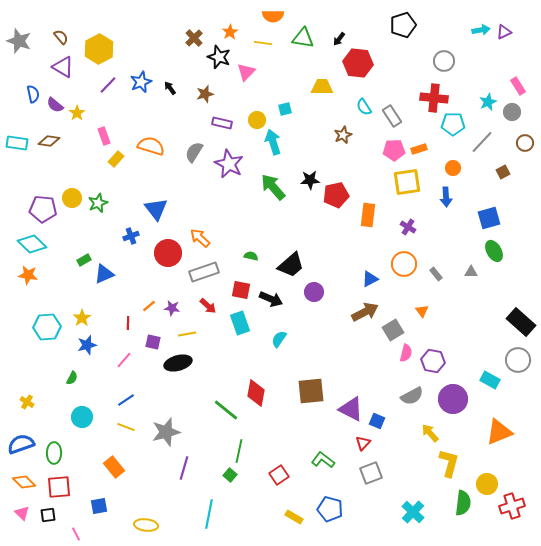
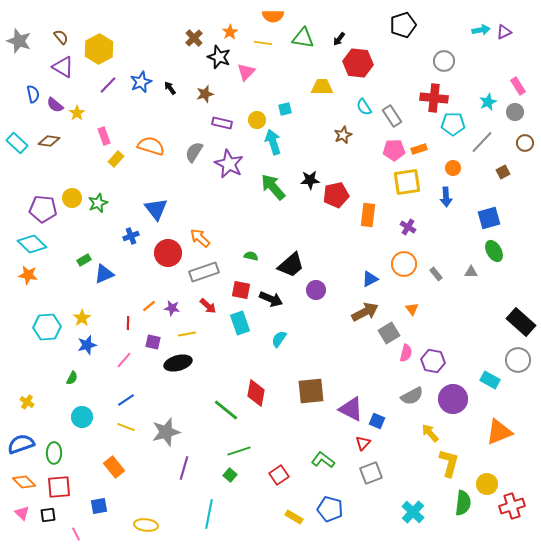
gray circle at (512, 112): moved 3 px right
cyan rectangle at (17, 143): rotated 35 degrees clockwise
purple circle at (314, 292): moved 2 px right, 2 px up
orange triangle at (422, 311): moved 10 px left, 2 px up
gray square at (393, 330): moved 4 px left, 3 px down
green line at (239, 451): rotated 60 degrees clockwise
